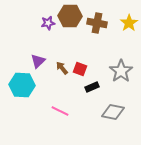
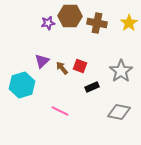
purple triangle: moved 4 px right
red square: moved 3 px up
cyan hexagon: rotated 20 degrees counterclockwise
gray diamond: moved 6 px right
